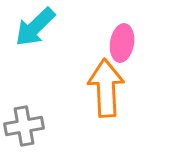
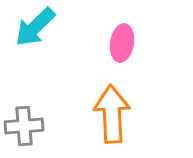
orange arrow: moved 6 px right, 26 px down
gray cross: rotated 6 degrees clockwise
